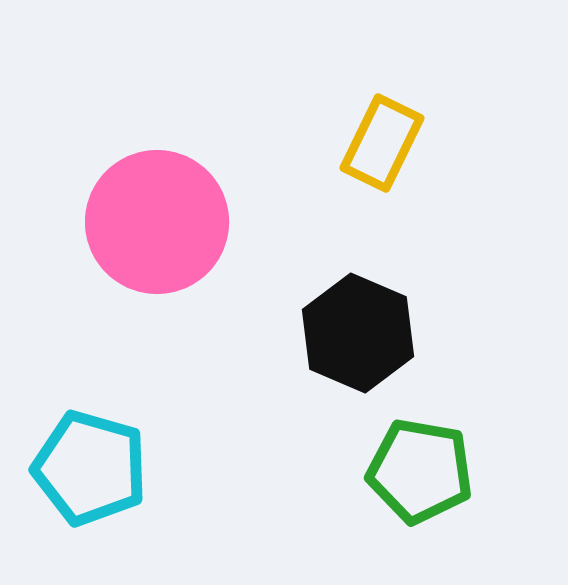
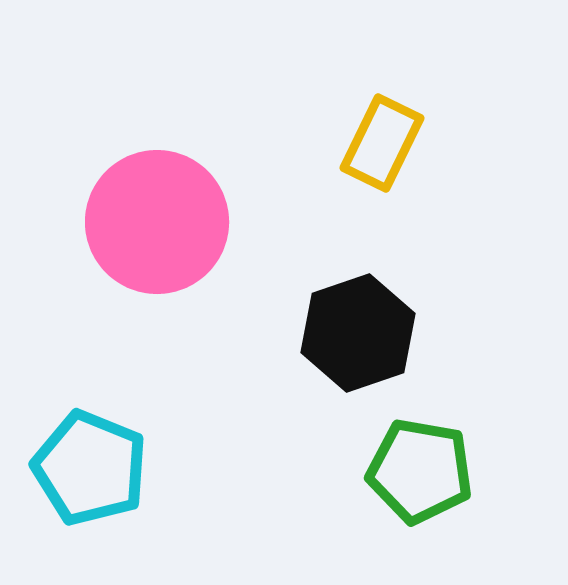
black hexagon: rotated 18 degrees clockwise
cyan pentagon: rotated 6 degrees clockwise
